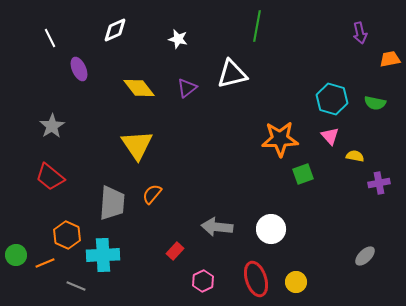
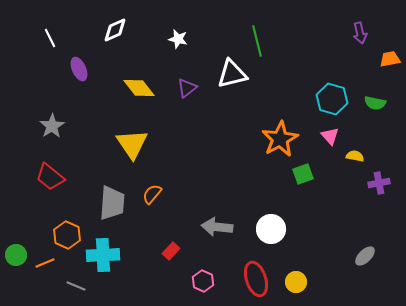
green line: moved 15 px down; rotated 24 degrees counterclockwise
orange star: rotated 27 degrees counterclockwise
yellow triangle: moved 5 px left, 1 px up
red rectangle: moved 4 px left
pink hexagon: rotated 10 degrees counterclockwise
